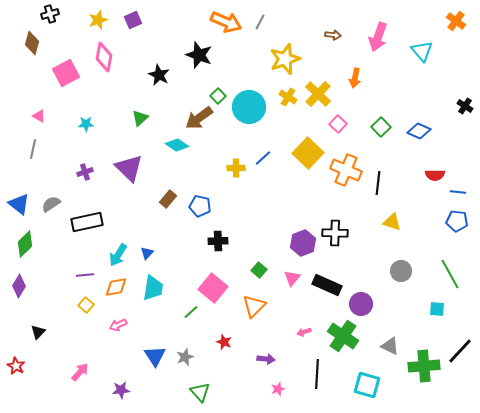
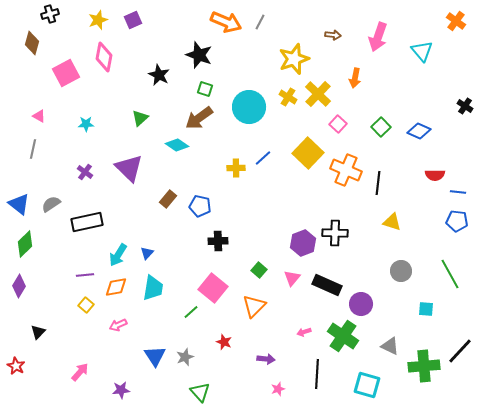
yellow star at (285, 59): moved 9 px right
green square at (218, 96): moved 13 px left, 7 px up; rotated 28 degrees counterclockwise
purple cross at (85, 172): rotated 35 degrees counterclockwise
cyan square at (437, 309): moved 11 px left
